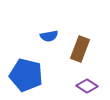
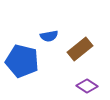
brown rectangle: rotated 30 degrees clockwise
blue pentagon: moved 4 px left, 14 px up
